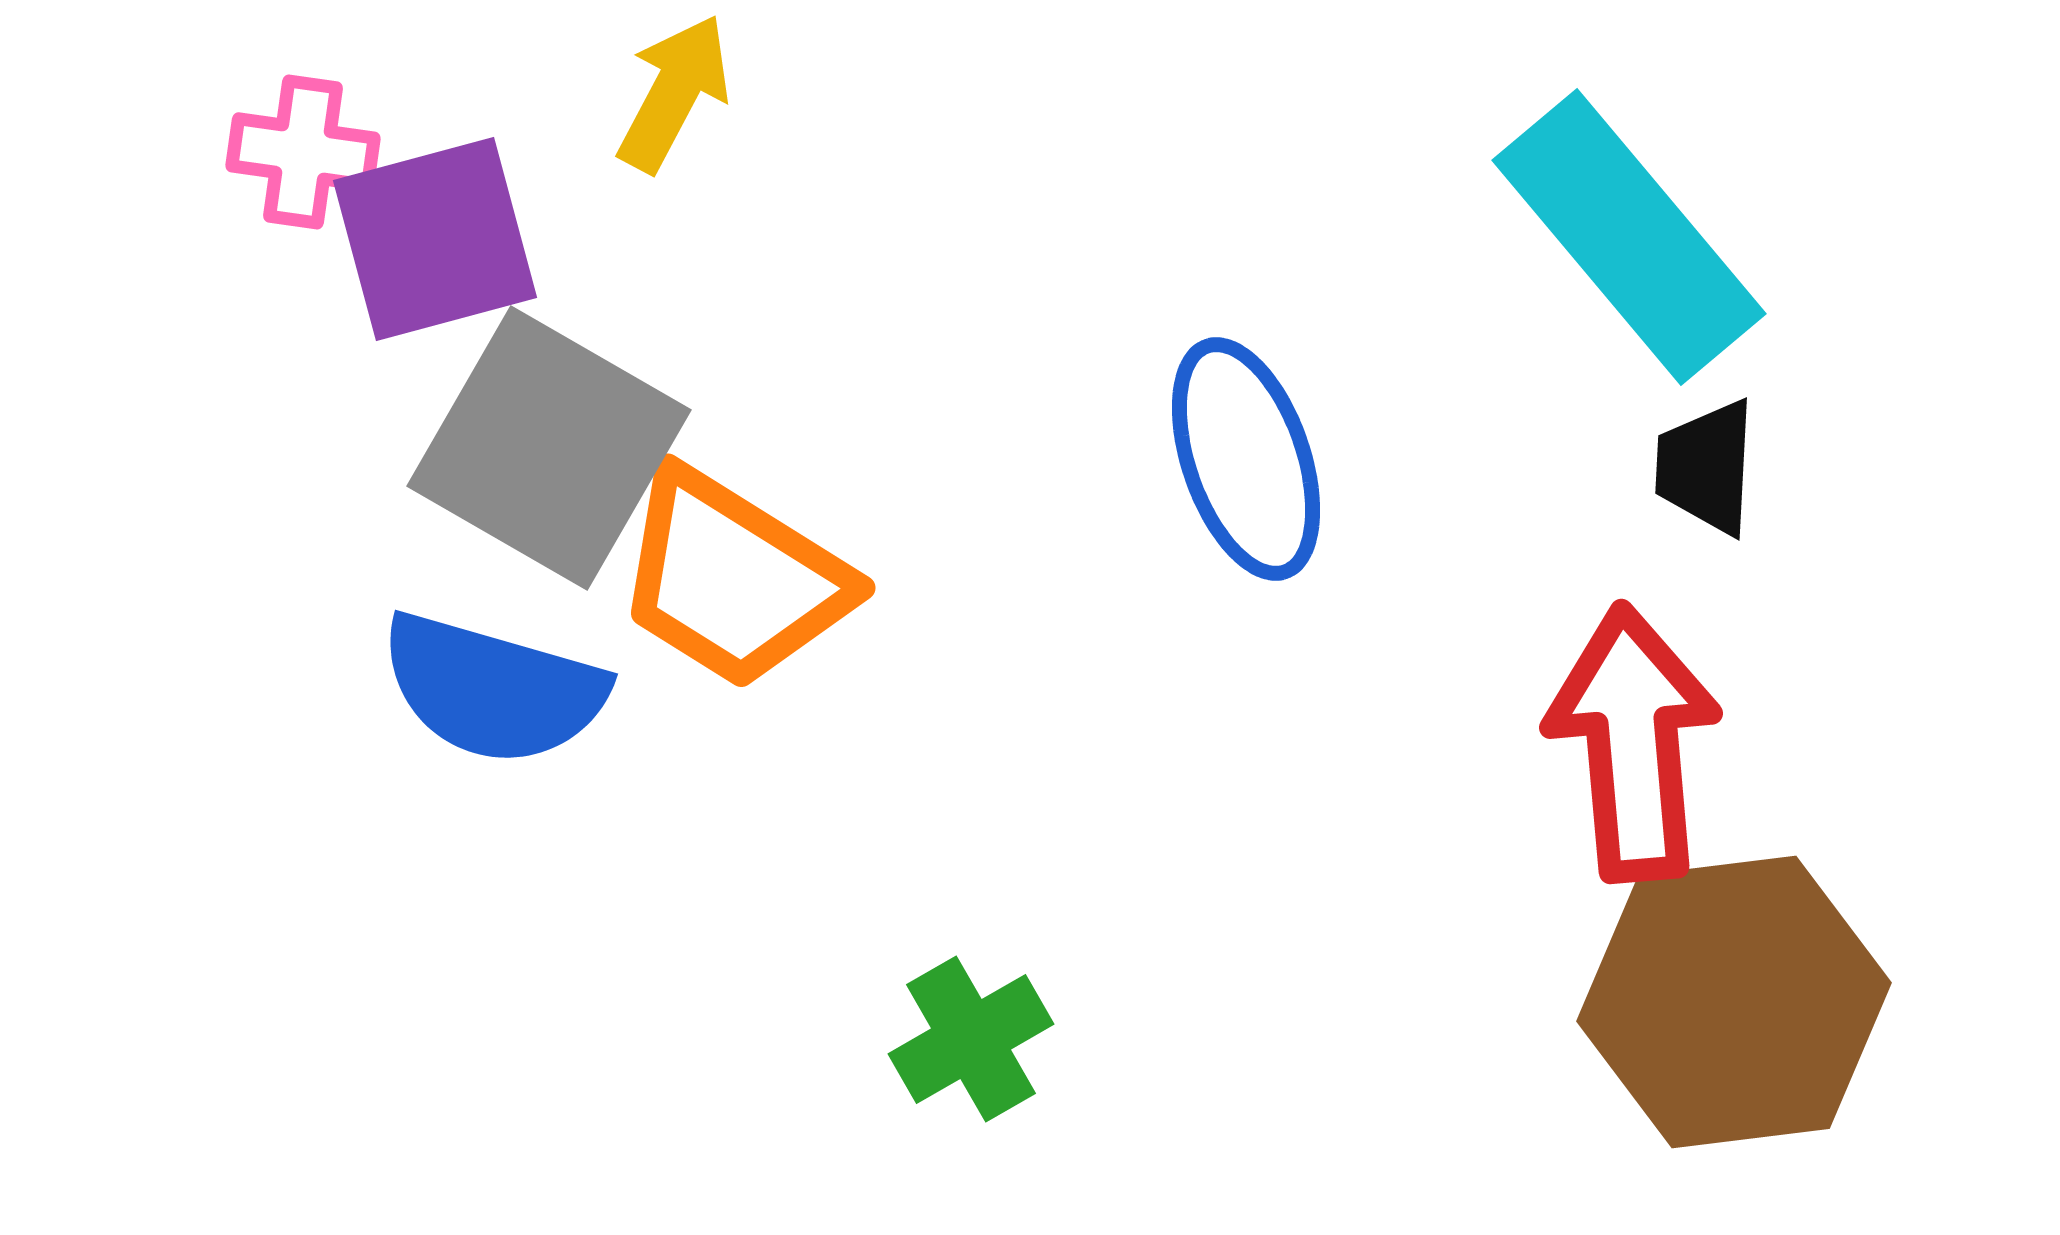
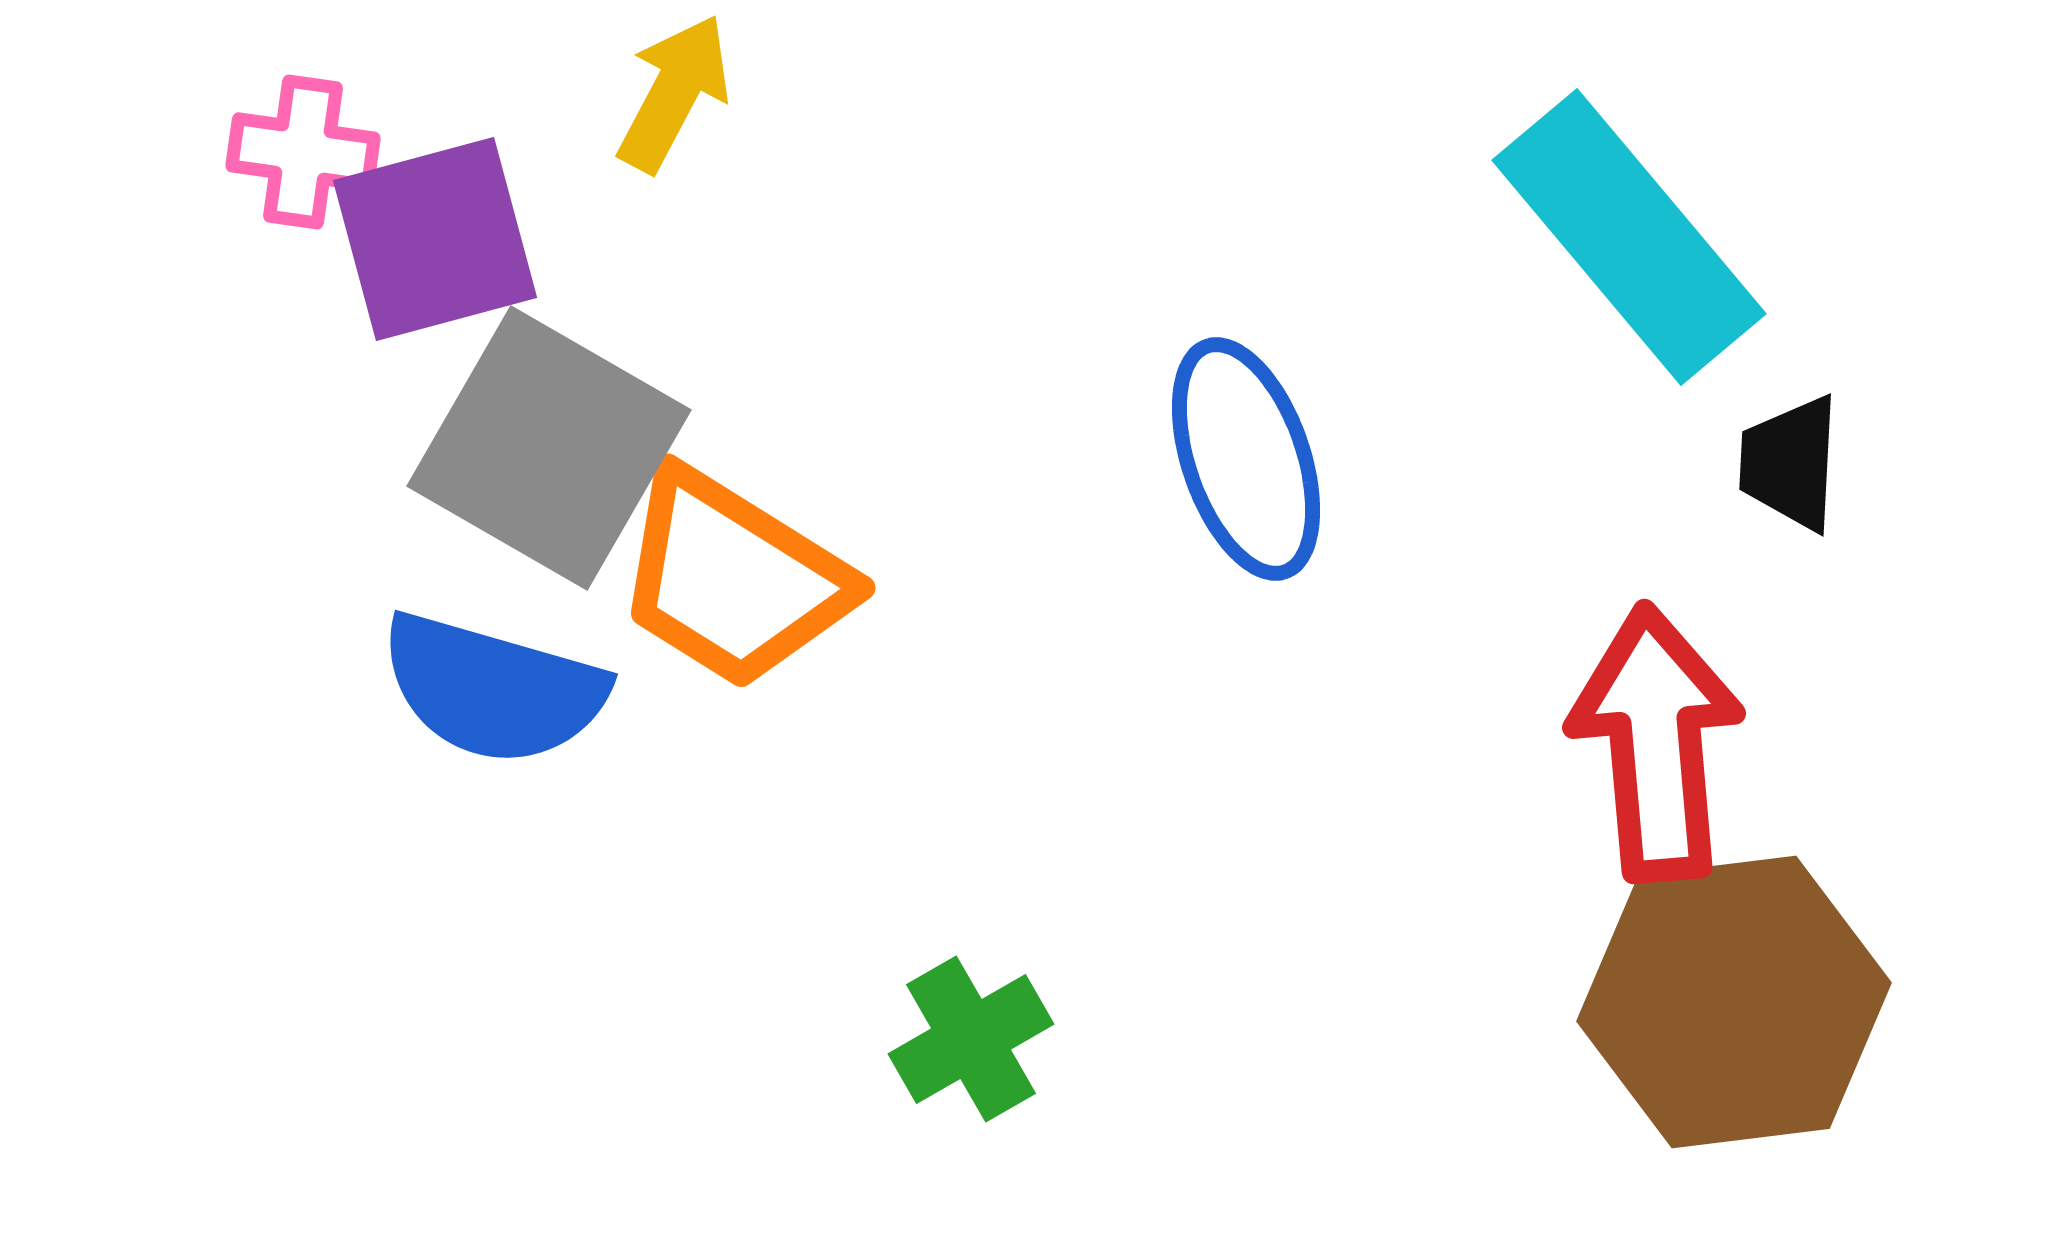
black trapezoid: moved 84 px right, 4 px up
red arrow: moved 23 px right
